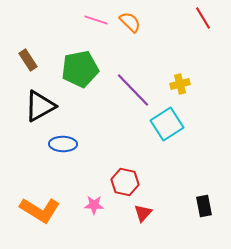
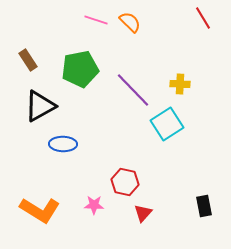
yellow cross: rotated 18 degrees clockwise
